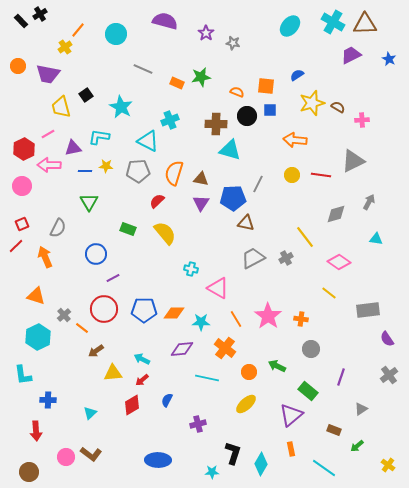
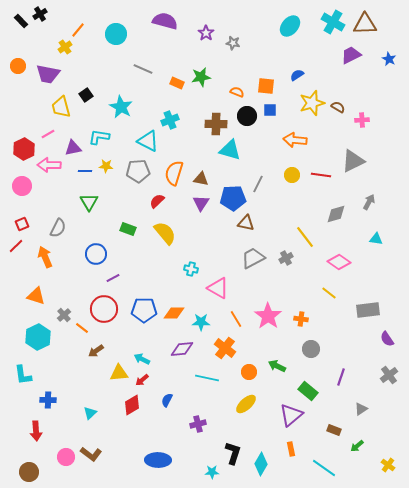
yellow triangle at (113, 373): moved 6 px right
